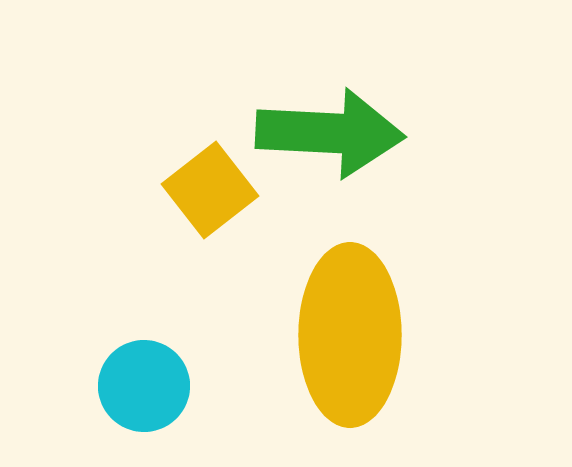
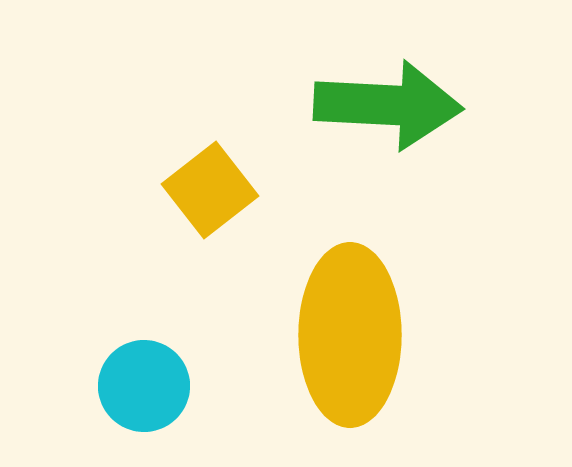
green arrow: moved 58 px right, 28 px up
